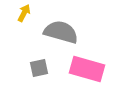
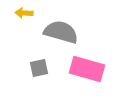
yellow arrow: rotated 114 degrees counterclockwise
